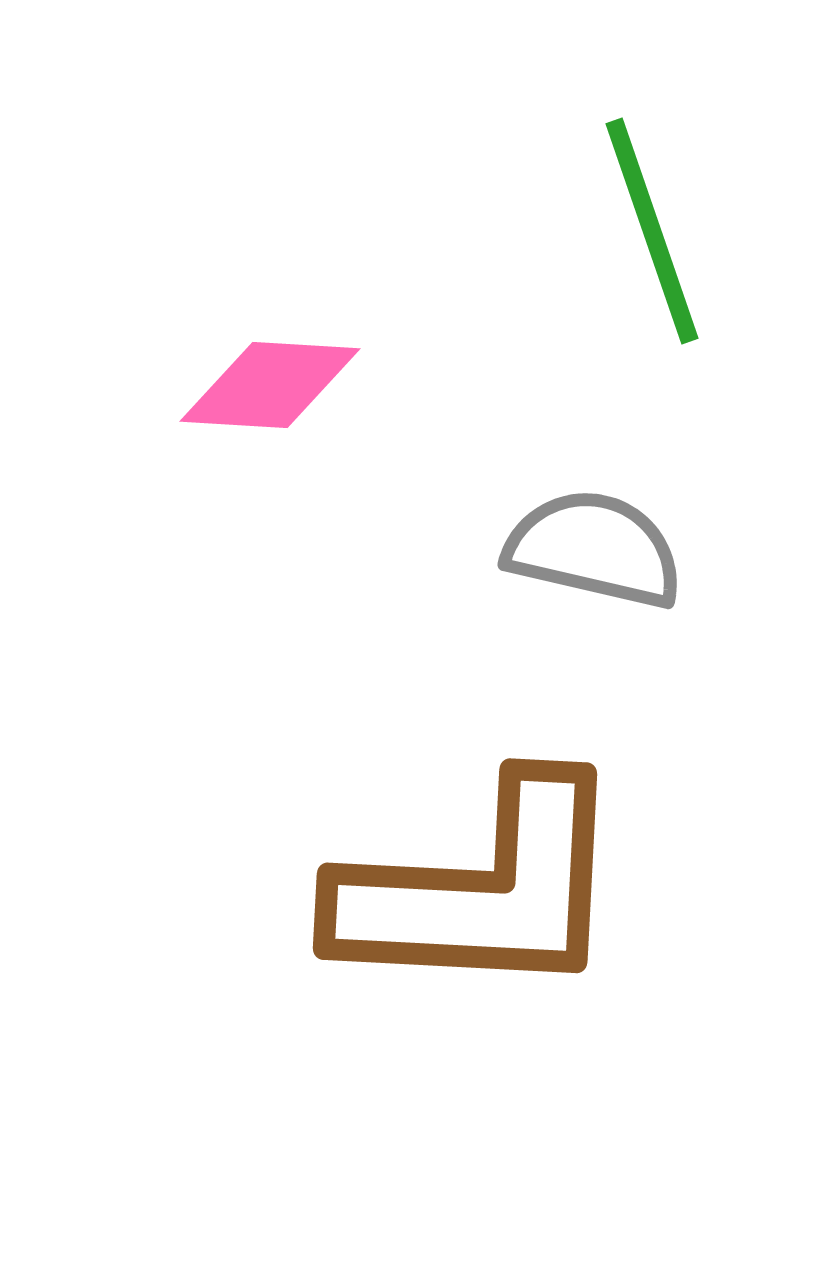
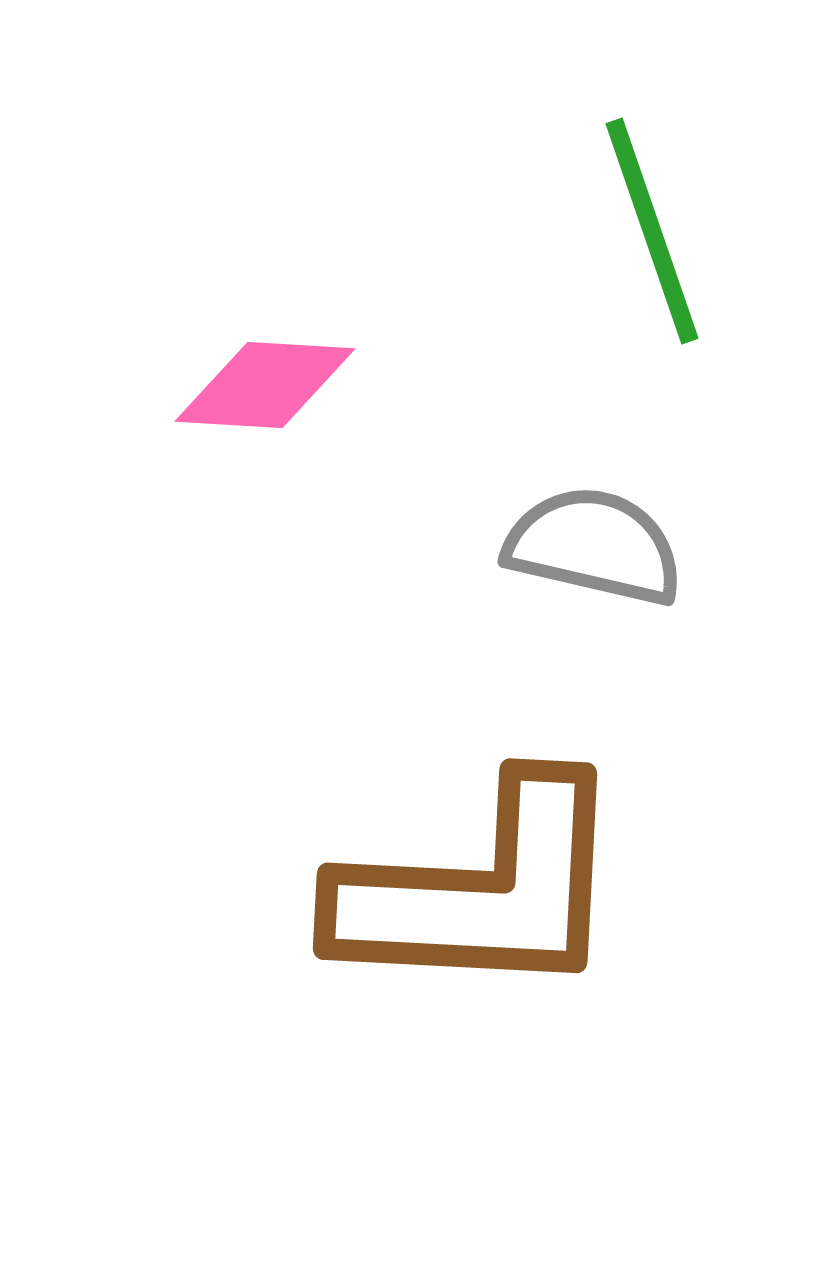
pink diamond: moved 5 px left
gray semicircle: moved 3 px up
